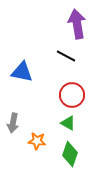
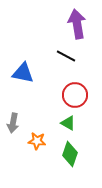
blue triangle: moved 1 px right, 1 px down
red circle: moved 3 px right
